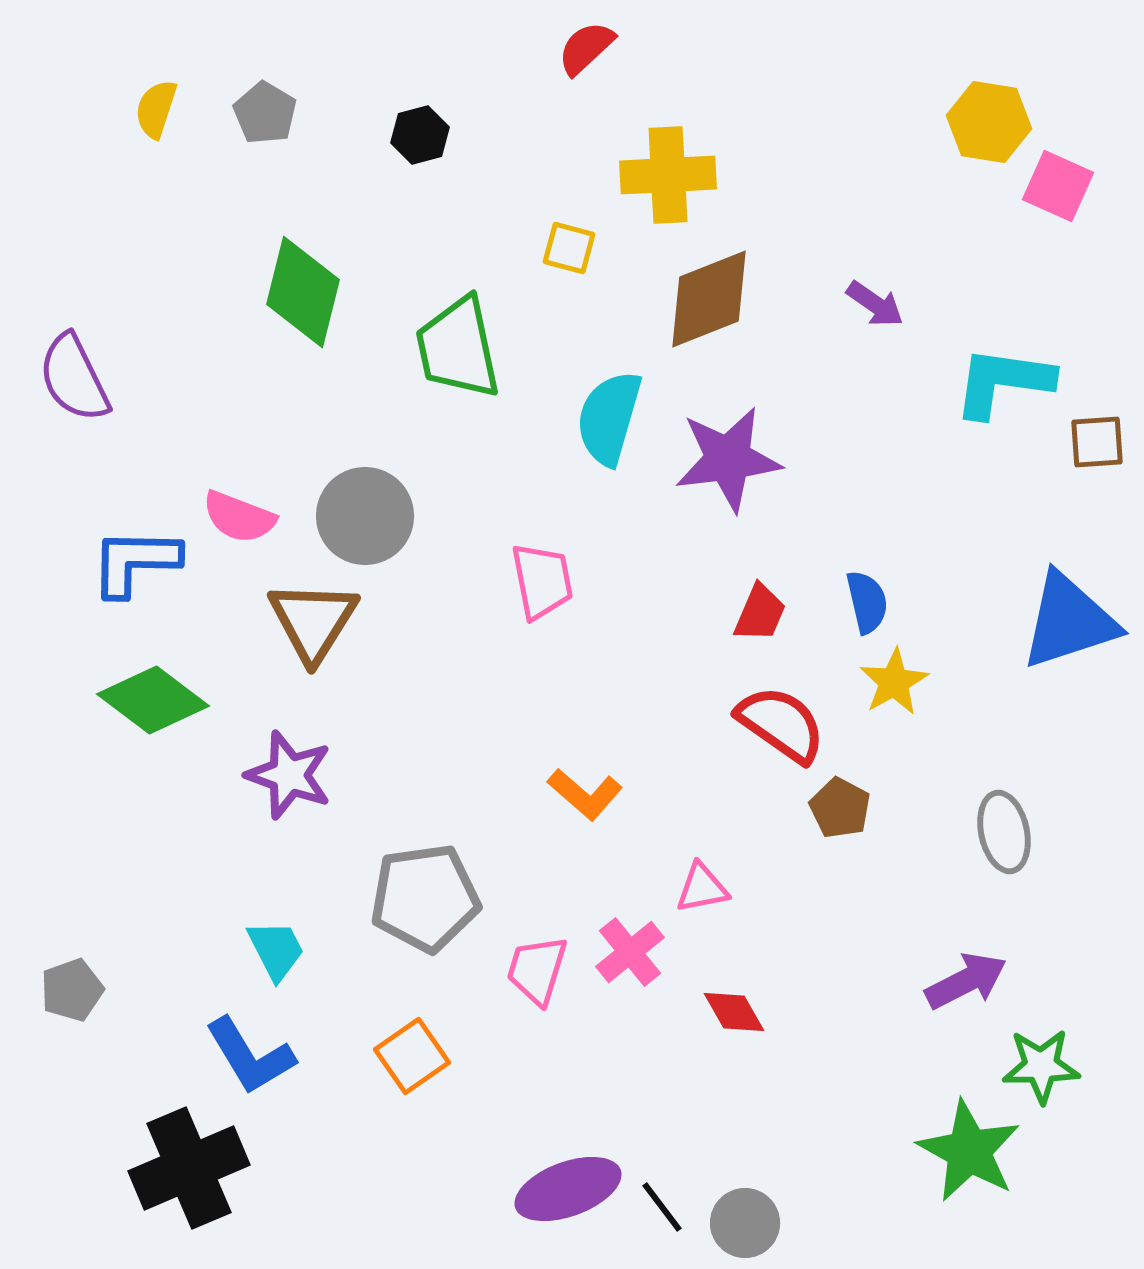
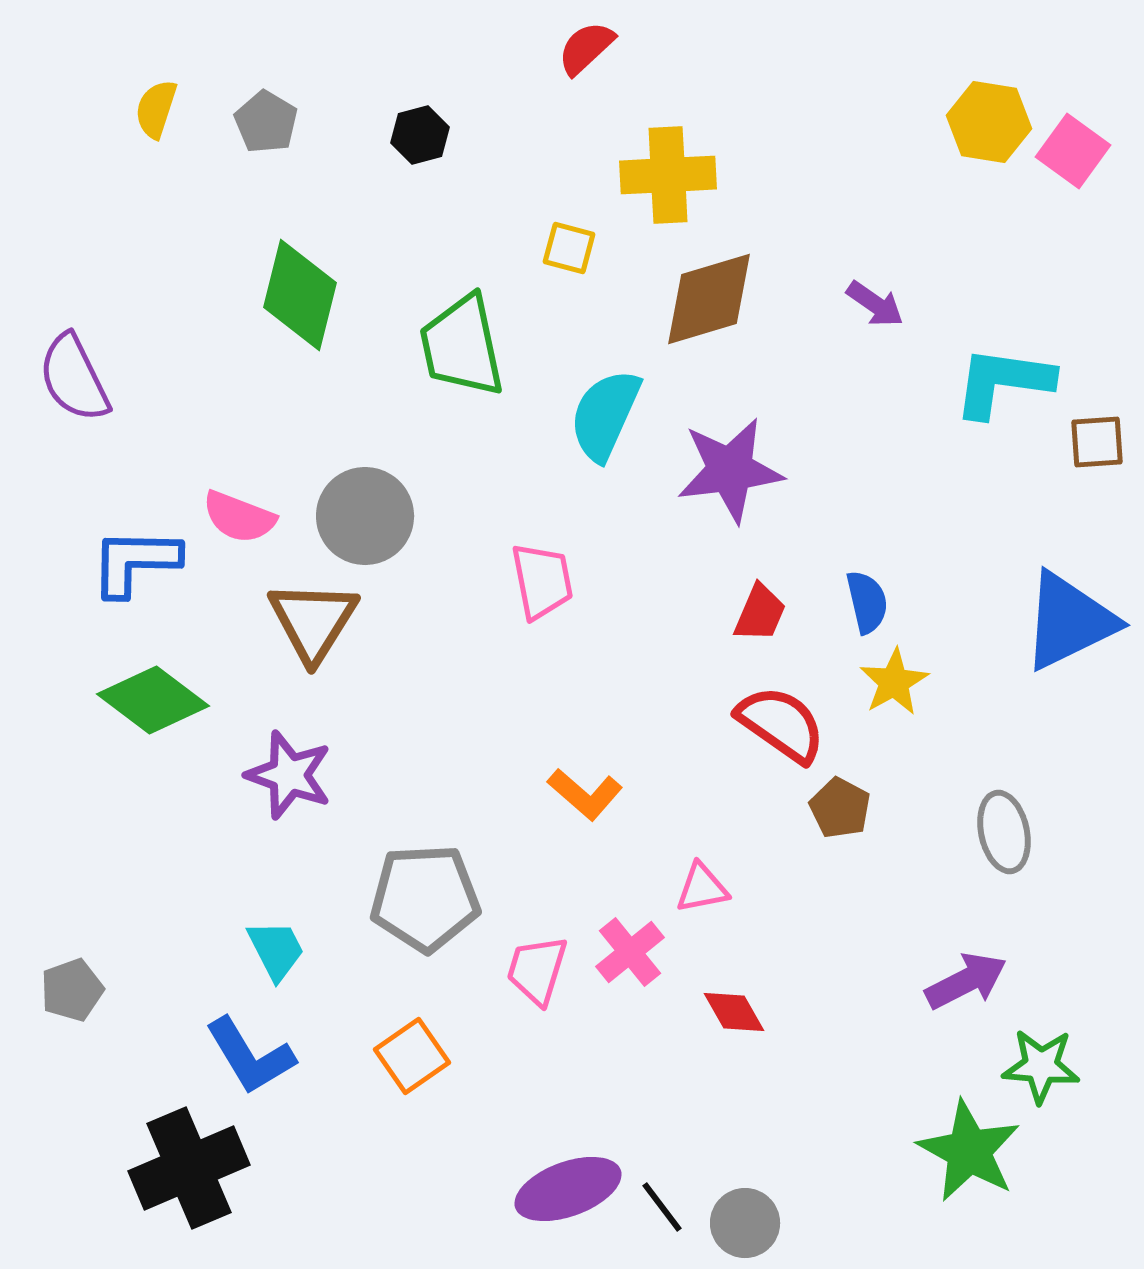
gray pentagon at (265, 113): moved 1 px right, 9 px down
pink square at (1058, 186): moved 15 px right, 35 px up; rotated 12 degrees clockwise
green diamond at (303, 292): moved 3 px left, 3 px down
brown diamond at (709, 299): rotated 5 degrees clockwise
green trapezoid at (458, 348): moved 4 px right, 2 px up
cyan semicircle at (609, 418): moved 4 px left, 3 px up; rotated 8 degrees clockwise
purple star at (728, 459): moved 2 px right, 11 px down
blue triangle at (1069, 621): rotated 8 degrees counterclockwise
gray pentagon at (425, 898): rotated 5 degrees clockwise
green star at (1041, 1066): rotated 6 degrees clockwise
